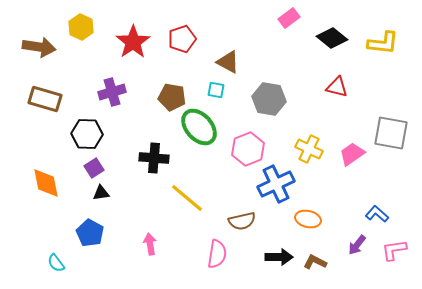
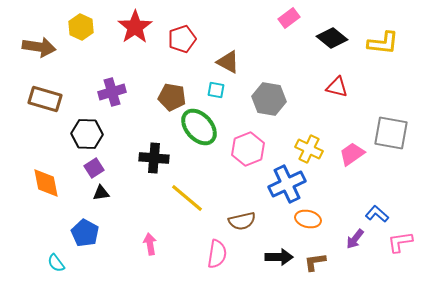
red star: moved 2 px right, 15 px up
blue cross: moved 11 px right
blue pentagon: moved 5 px left
purple arrow: moved 2 px left, 6 px up
pink L-shape: moved 6 px right, 8 px up
brown L-shape: rotated 35 degrees counterclockwise
